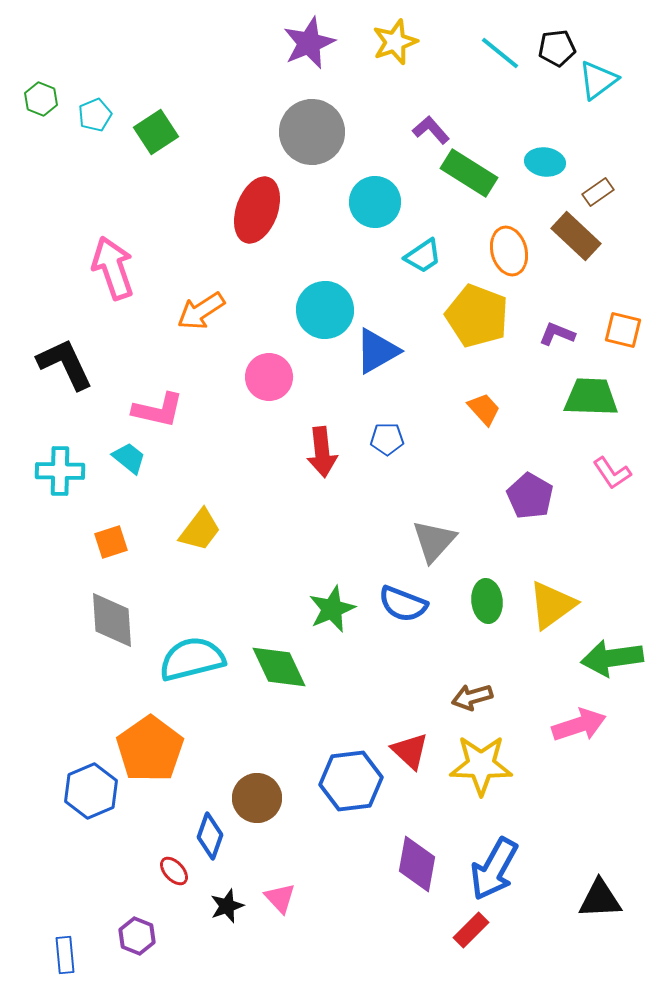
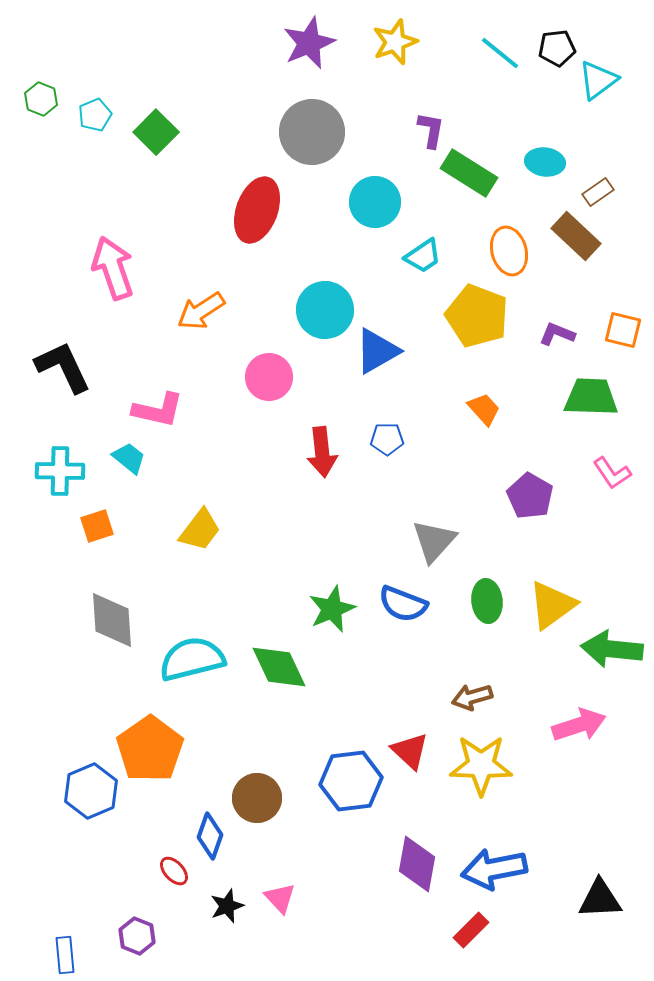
purple L-shape at (431, 130): rotated 51 degrees clockwise
green square at (156, 132): rotated 12 degrees counterclockwise
black L-shape at (65, 364): moved 2 px left, 3 px down
orange square at (111, 542): moved 14 px left, 16 px up
green arrow at (612, 658): moved 9 px up; rotated 14 degrees clockwise
blue arrow at (494, 869): rotated 50 degrees clockwise
